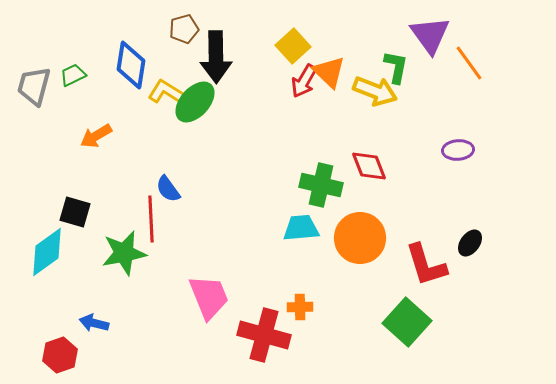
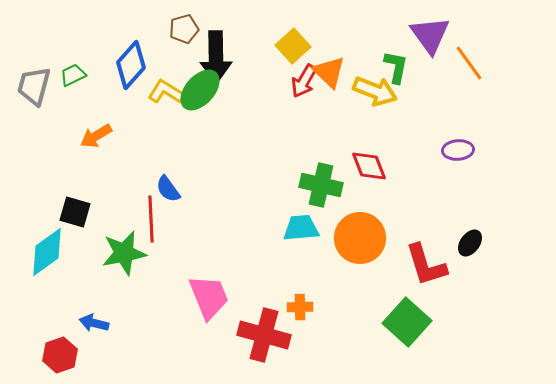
blue diamond: rotated 33 degrees clockwise
green ellipse: moved 5 px right, 12 px up
